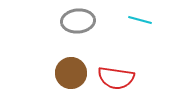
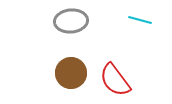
gray ellipse: moved 7 px left
red semicircle: moved 1 px left, 2 px down; rotated 45 degrees clockwise
